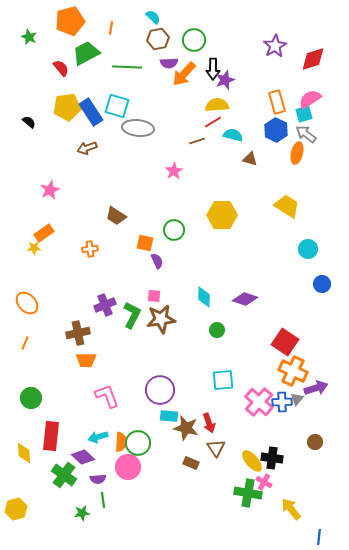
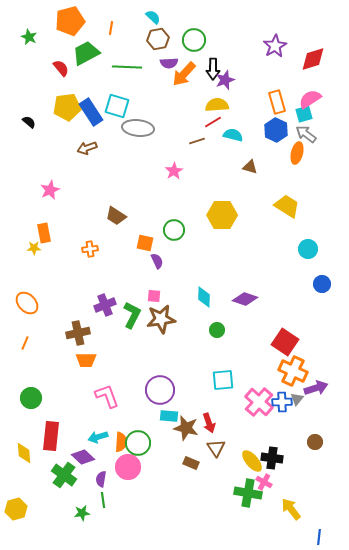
brown triangle at (250, 159): moved 8 px down
orange rectangle at (44, 233): rotated 66 degrees counterclockwise
purple semicircle at (98, 479): moved 3 px right; rotated 105 degrees clockwise
